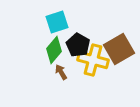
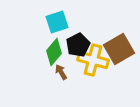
black pentagon: rotated 15 degrees clockwise
green diamond: moved 2 px down
